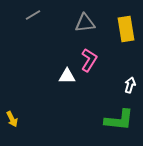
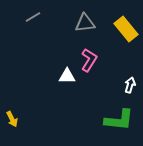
gray line: moved 2 px down
yellow rectangle: rotated 30 degrees counterclockwise
